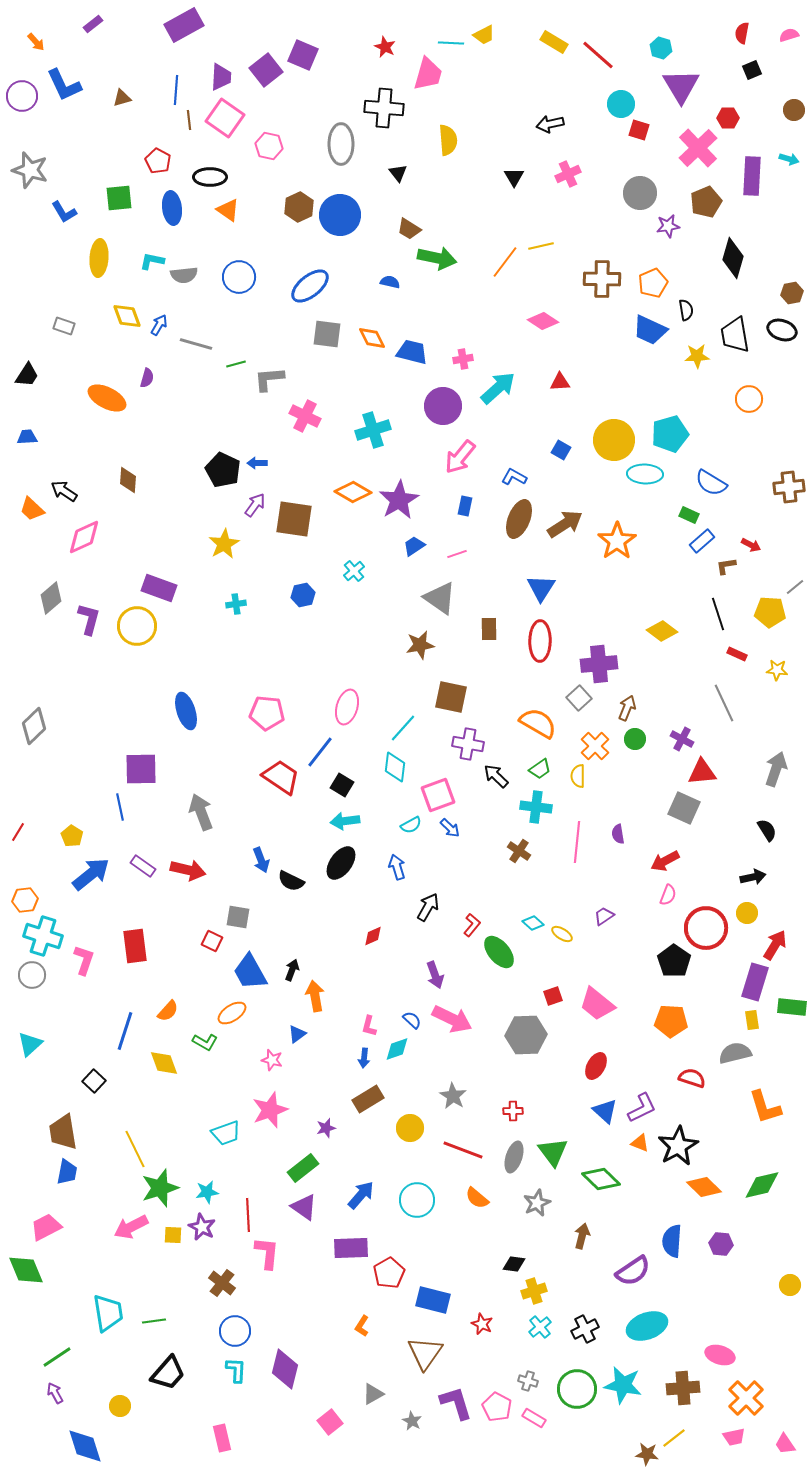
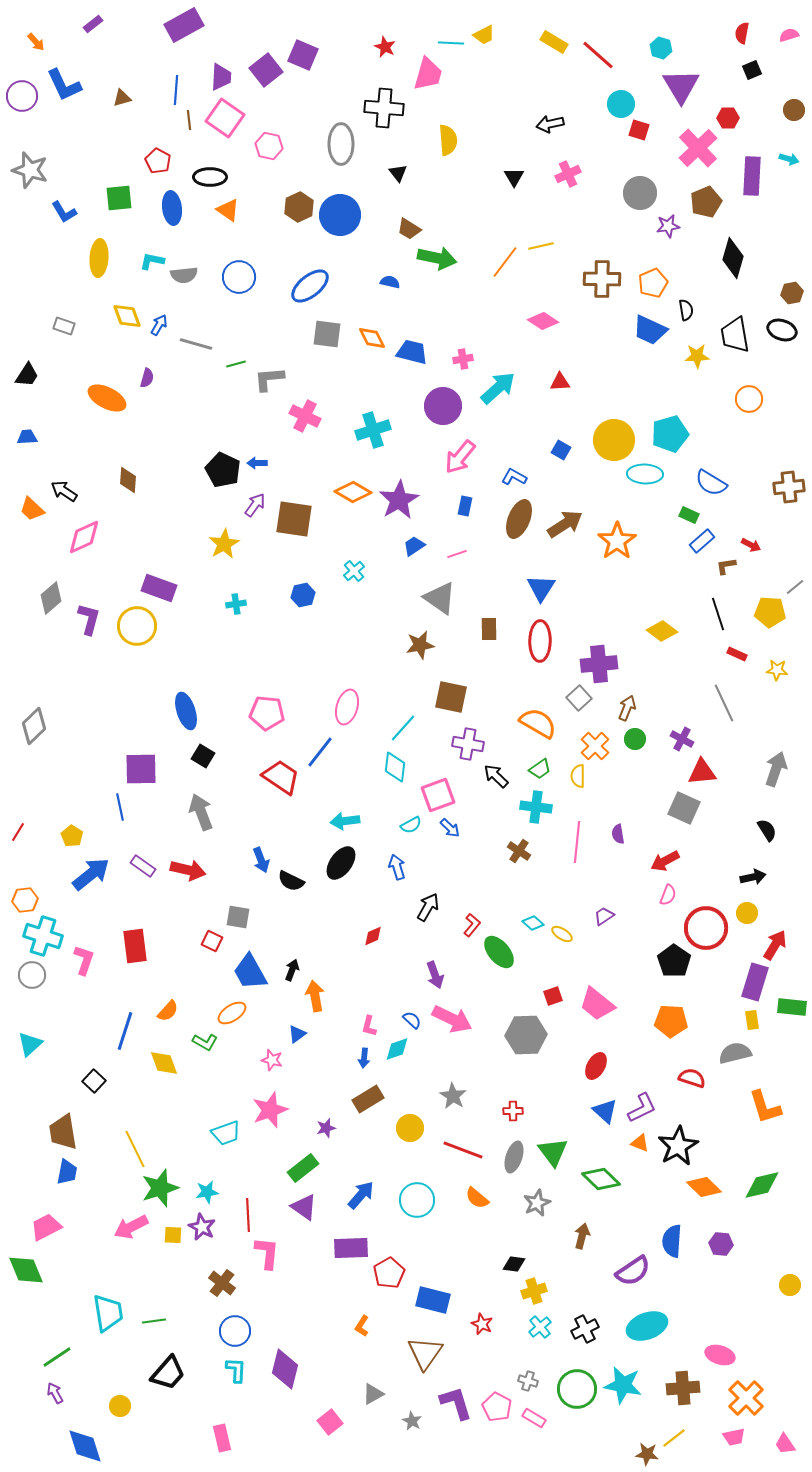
black square at (342, 785): moved 139 px left, 29 px up
